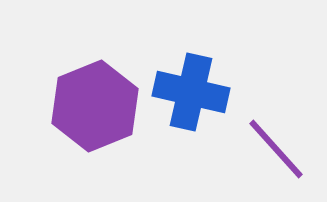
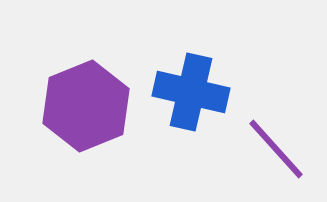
purple hexagon: moved 9 px left
